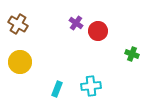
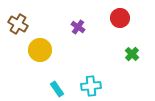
purple cross: moved 2 px right, 4 px down
red circle: moved 22 px right, 13 px up
green cross: rotated 24 degrees clockwise
yellow circle: moved 20 px right, 12 px up
cyan rectangle: rotated 56 degrees counterclockwise
